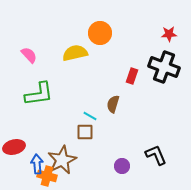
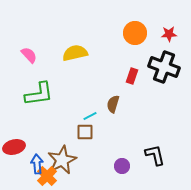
orange circle: moved 35 px right
cyan line: rotated 56 degrees counterclockwise
black L-shape: moved 1 px left; rotated 10 degrees clockwise
orange cross: rotated 30 degrees clockwise
